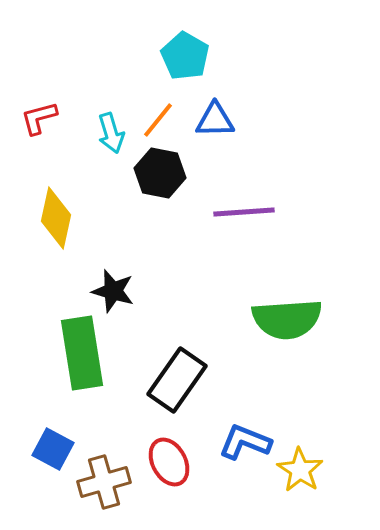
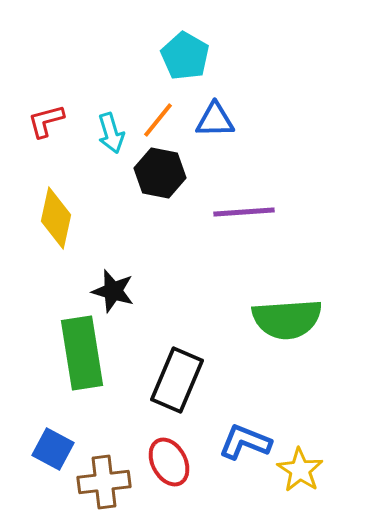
red L-shape: moved 7 px right, 3 px down
black rectangle: rotated 12 degrees counterclockwise
brown cross: rotated 9 degrees clockwise
